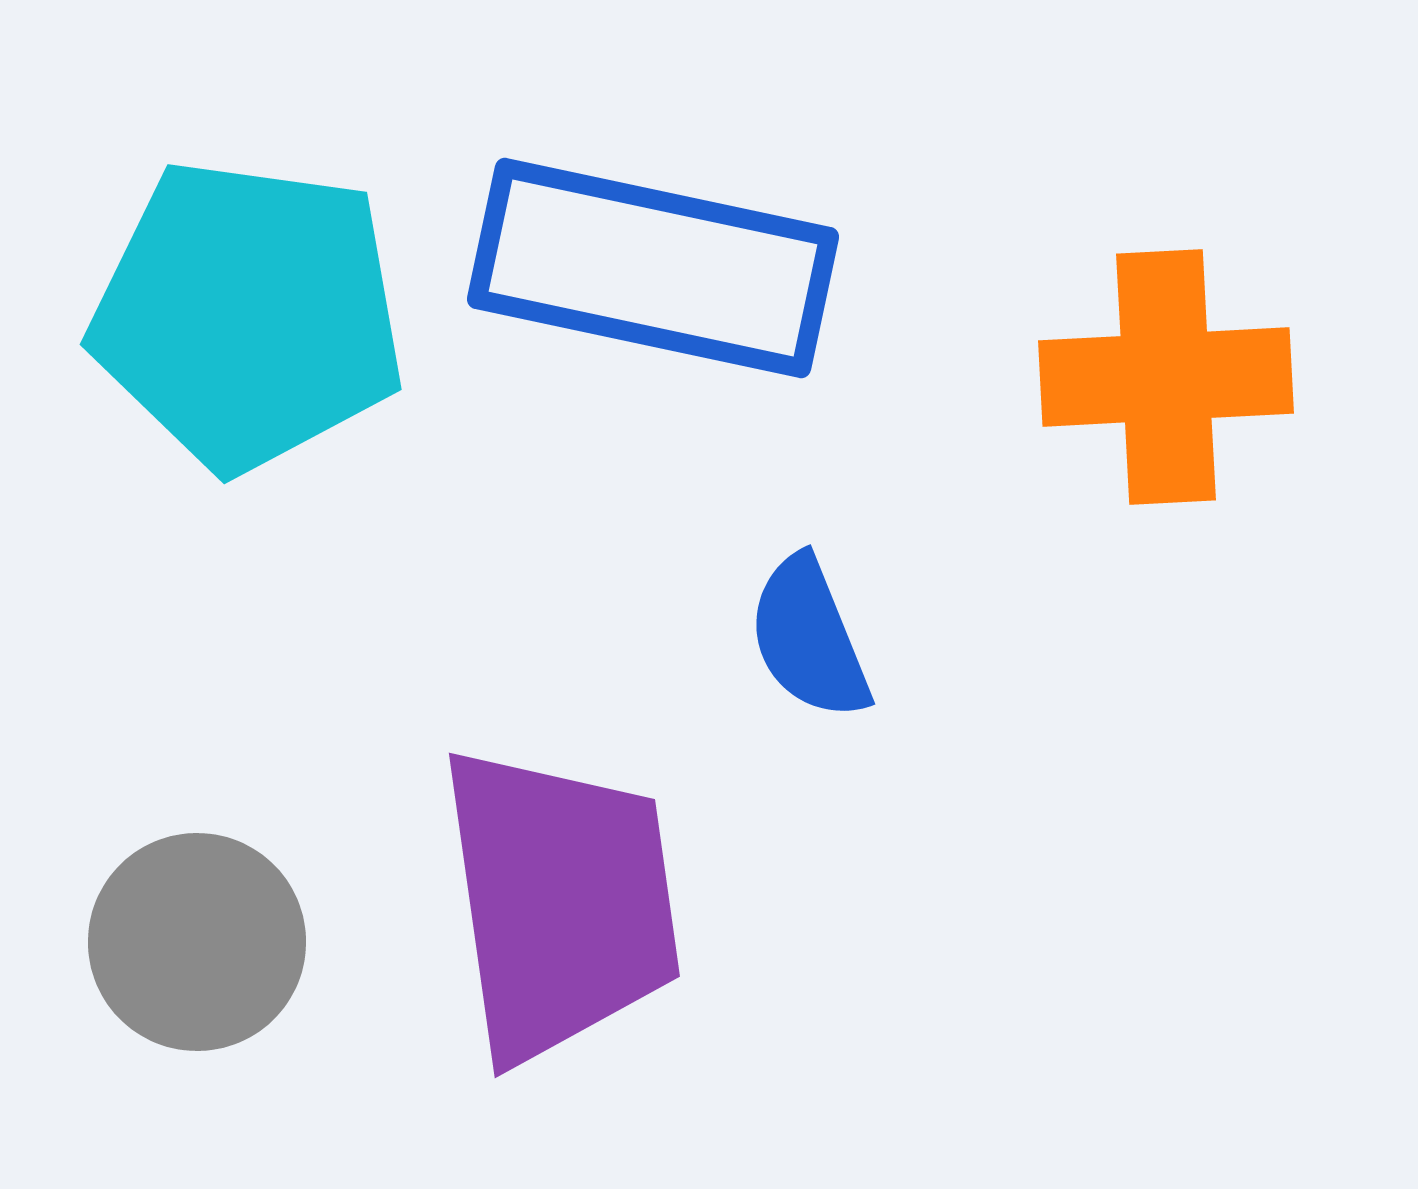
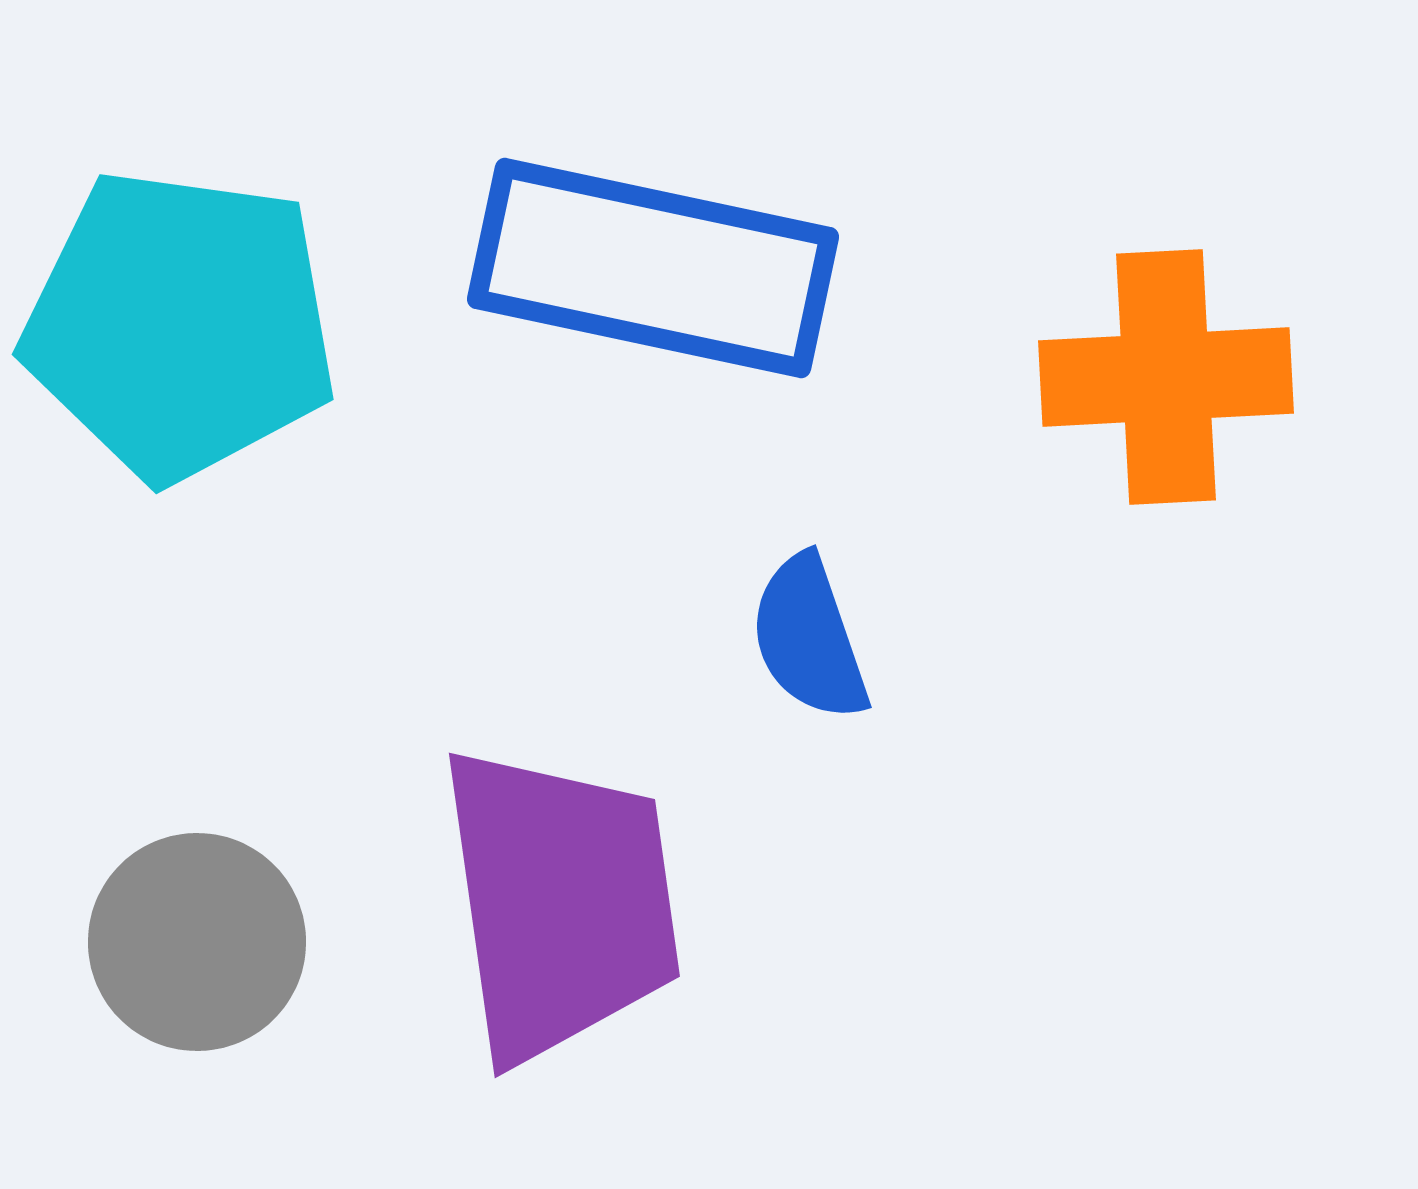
cyan pentagon: moved 68 px left, 10 px down
blue semicircle: rotated 3 degrees clockwise
